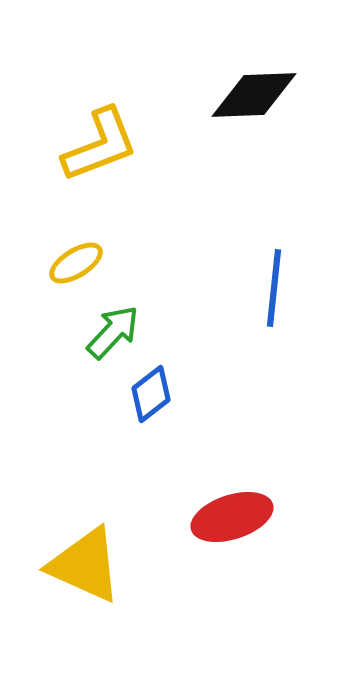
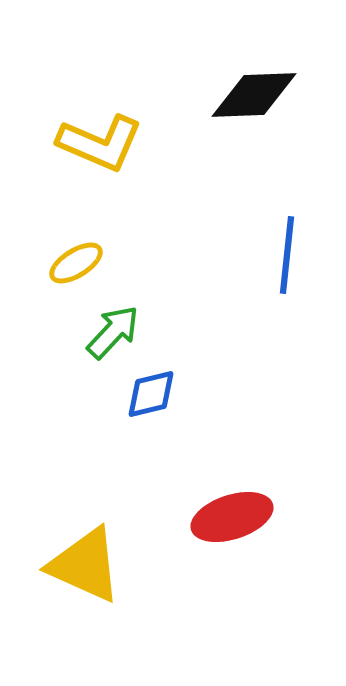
yellow L-shape: moved 2 px up; rotated 44 degrees clockwise
blue line: moved 13 px right, 33 px up
blue diamond: rotated 24 degrees clockwise
